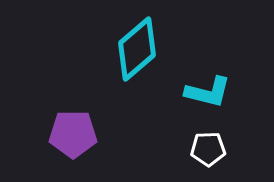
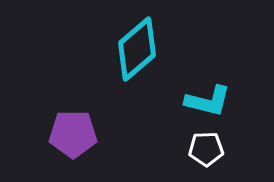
cyan L-shape: moved 9 px down
white pentagon: moved 2 px left
